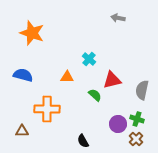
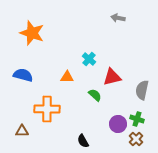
red triangle: moved 3 px up
